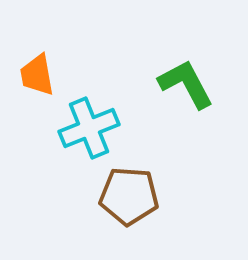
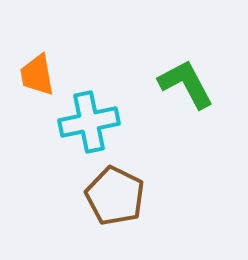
cyan cross: moved 6 px up; rotated 10 degrees clockwise
brown pentagon: moved 14 px left; rotated 22 degrees clockwise
